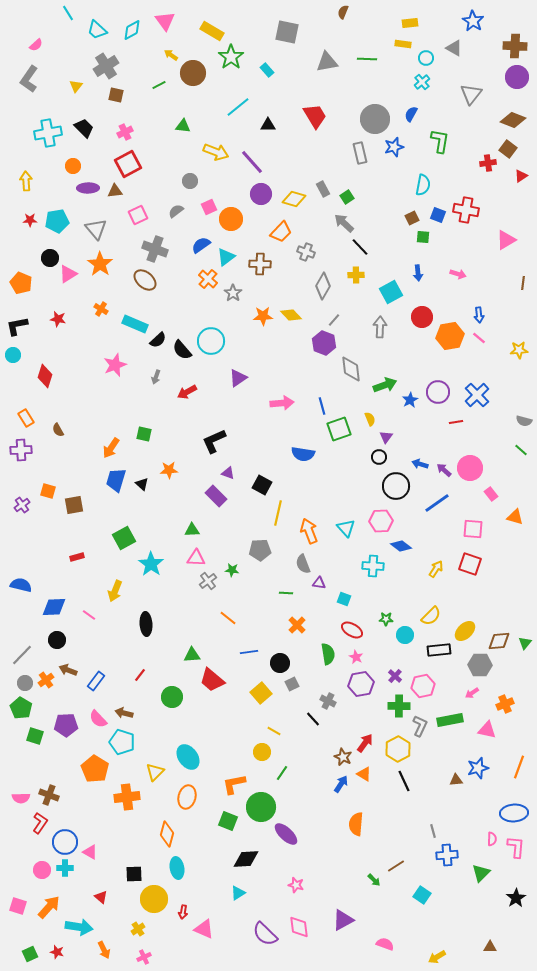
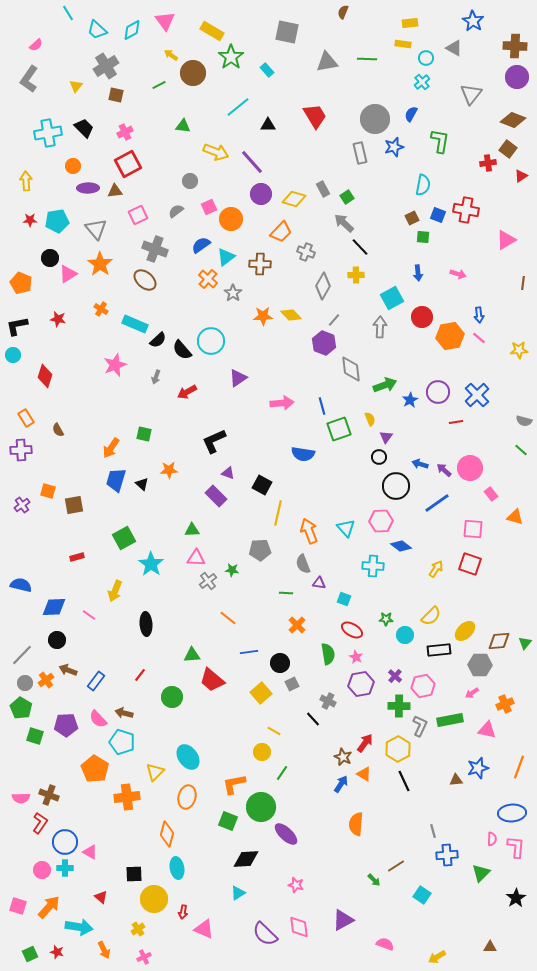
cyan square at (391, 292): moved 1 px right, 6 px down
blue ellipse at (514, 813): moved 2 px left
